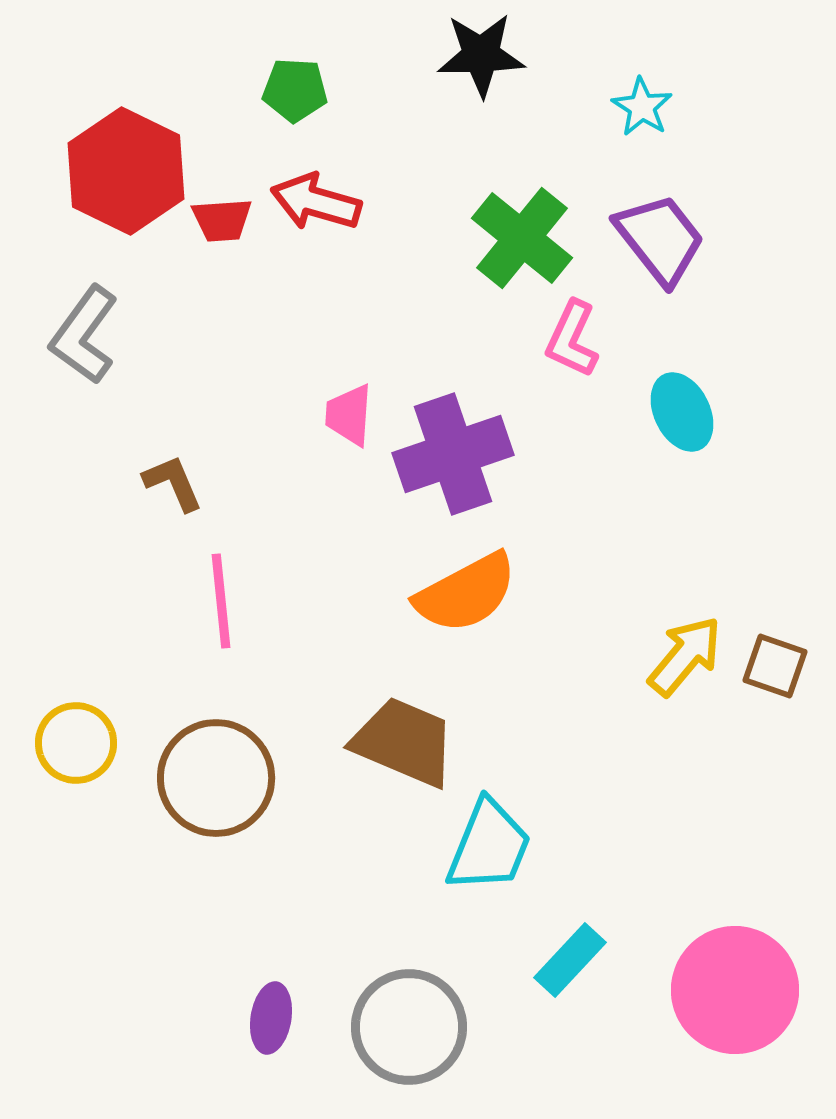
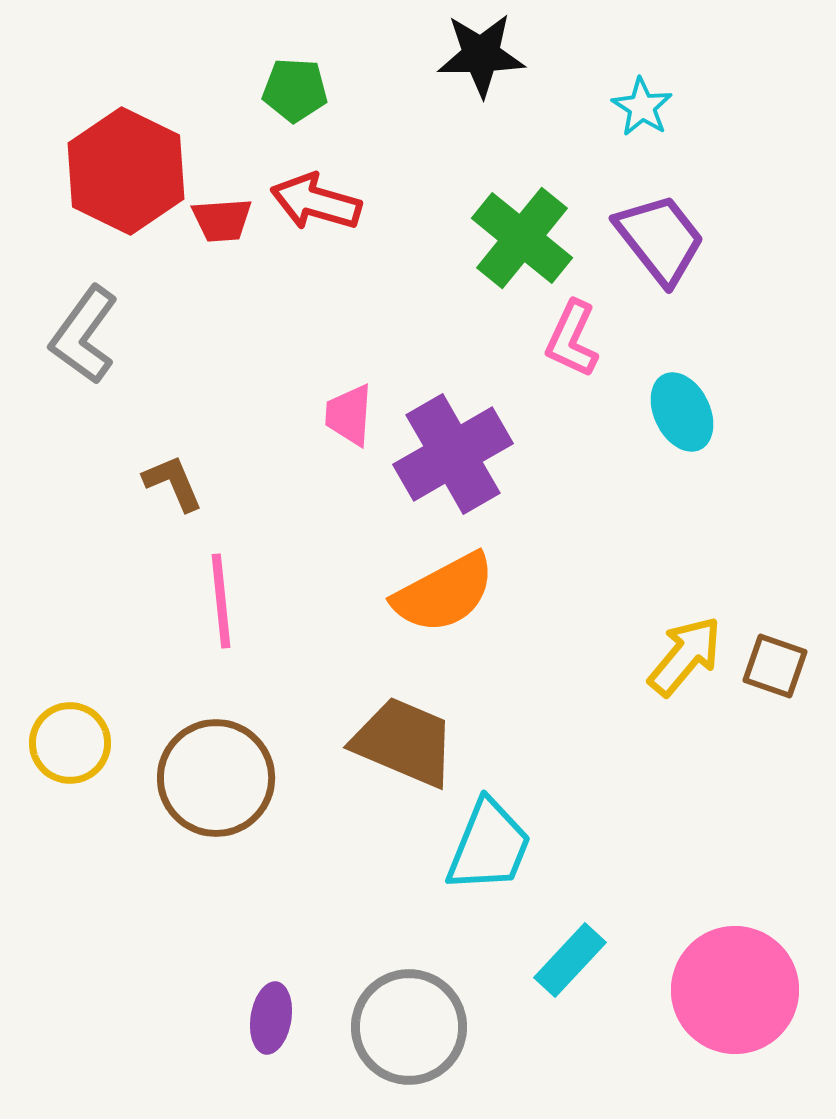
purple cross: rotated 11 degrees counterclockwise
orange semicircle: moved 22 px left
yellow circle: moved 6 px left
